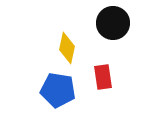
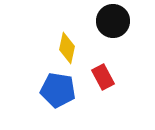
black circle: moved 2 px up
red rectangle: rotated 20 degrees counterclockwise
